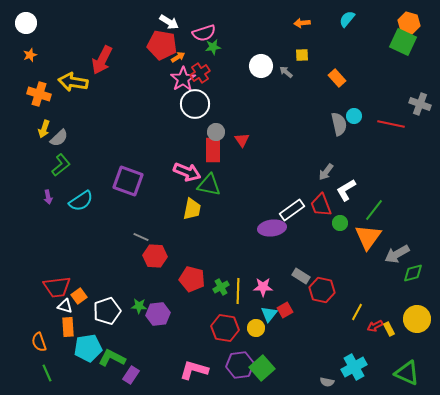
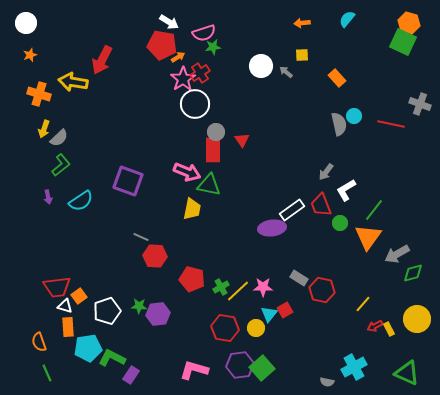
gray rectangle at (301, 276): moved 2 px left, 2 px down
yellow line at (238, 291): rotated 45 degrees clockwise
yellow line at (357, 312): moved 6 px right, 8 px up; rotated 12 degrees clockwise
